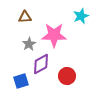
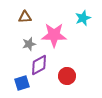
cyan star: moved 2 px right, 2 px down
gray star: rotated 16 degrees clockwise
purple diamond: moved 2 px left, 1 px down
blue square: moved 1 px right, 2 px down
